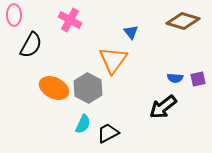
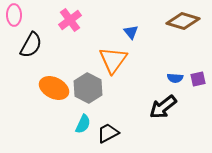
pink cross: rotated 25 degrees clockwise
